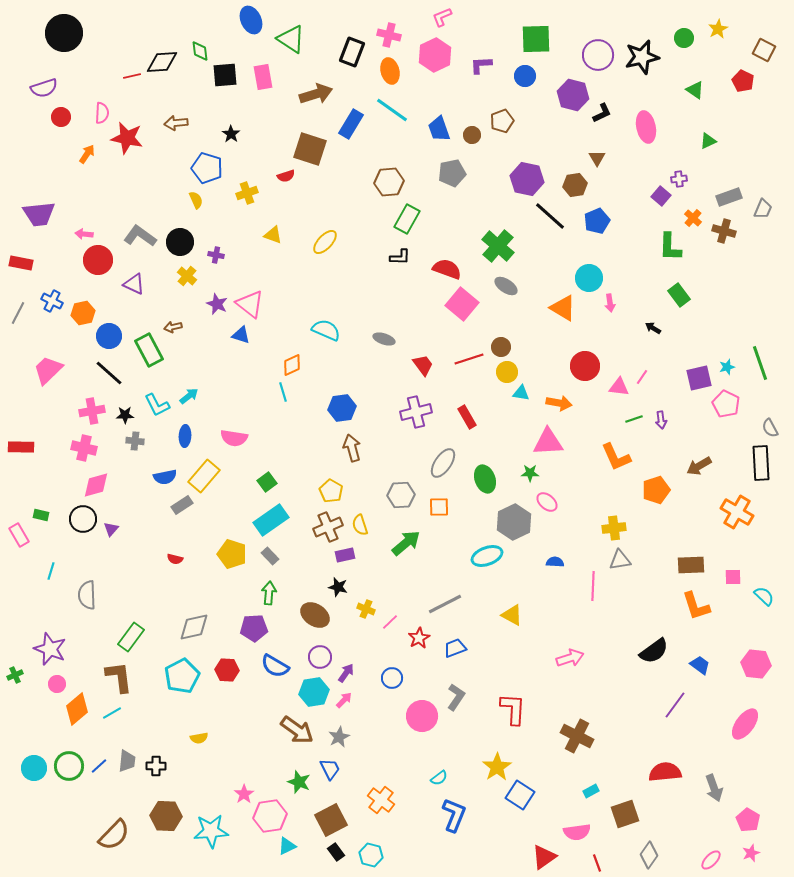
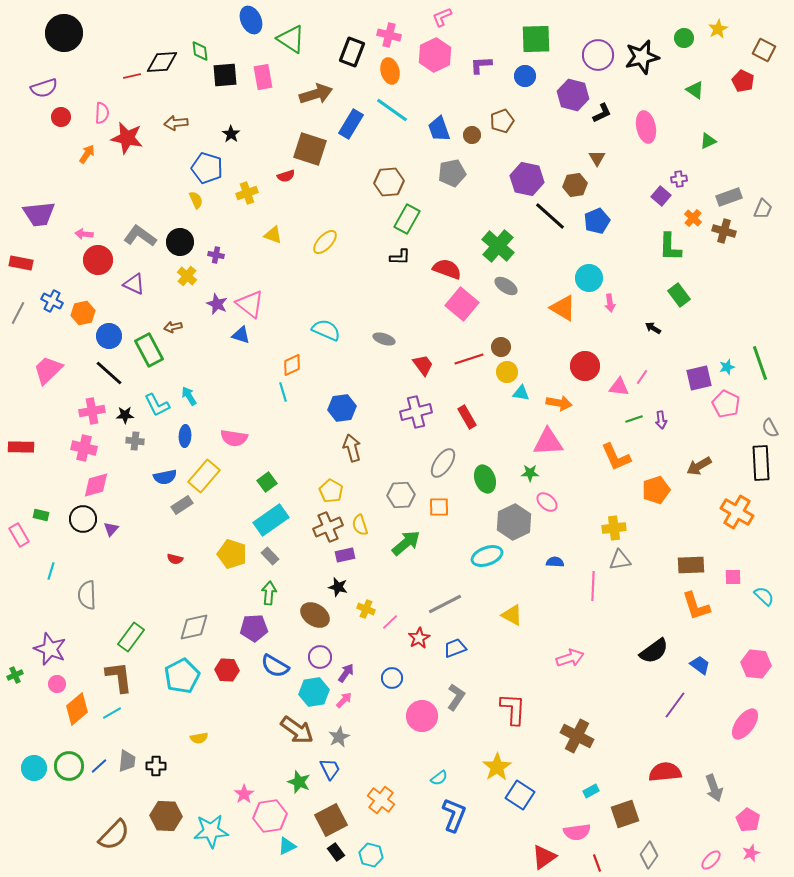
cyan arrow at (189, 396): rotated 84 degrees counterclockwise
